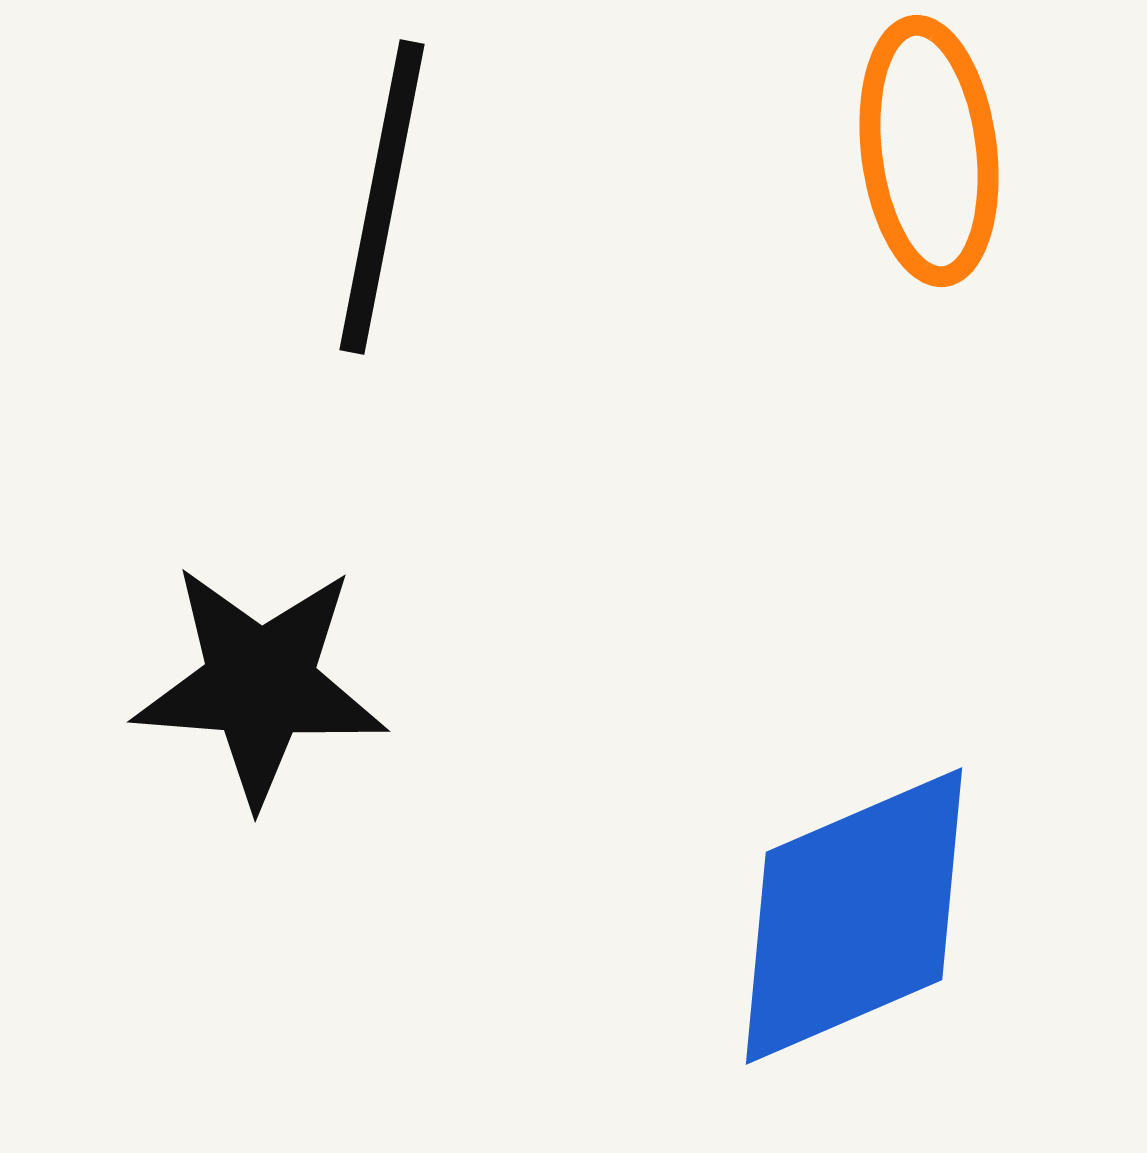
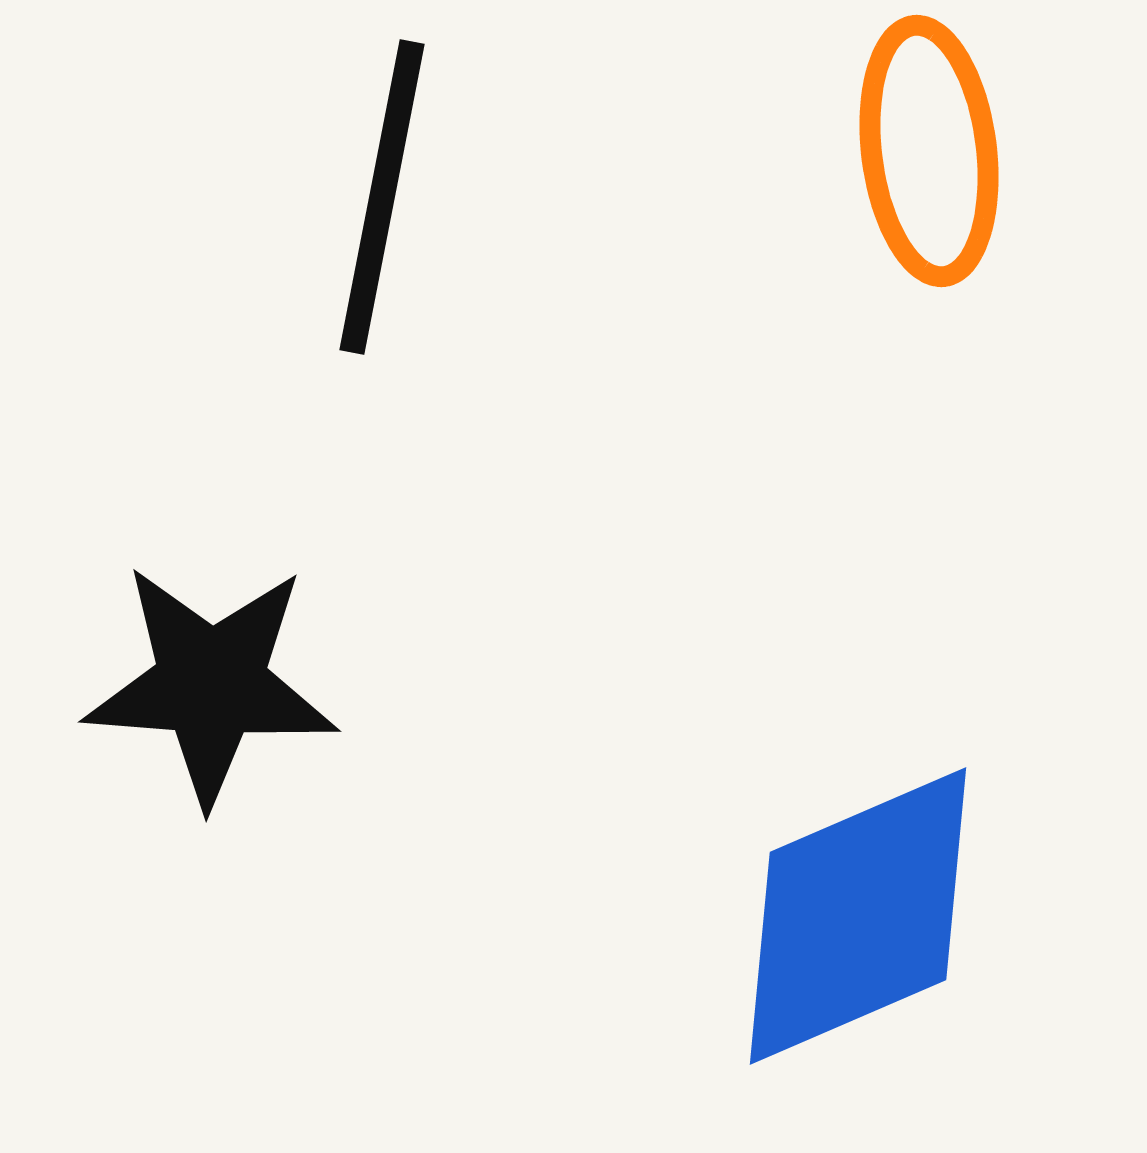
black star: moved 49 px left
blue diamond: moved 4 px right
